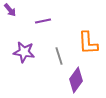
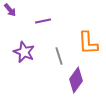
purple star: rotated 15 degrees clockwise
